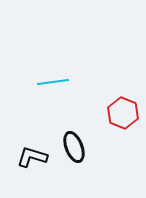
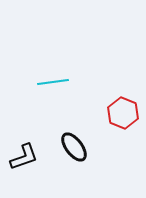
black ellipse: rotated 16 degrees counterclockwise
black L-shape: moved 8 px left; rotated 144 degrees clockwise
